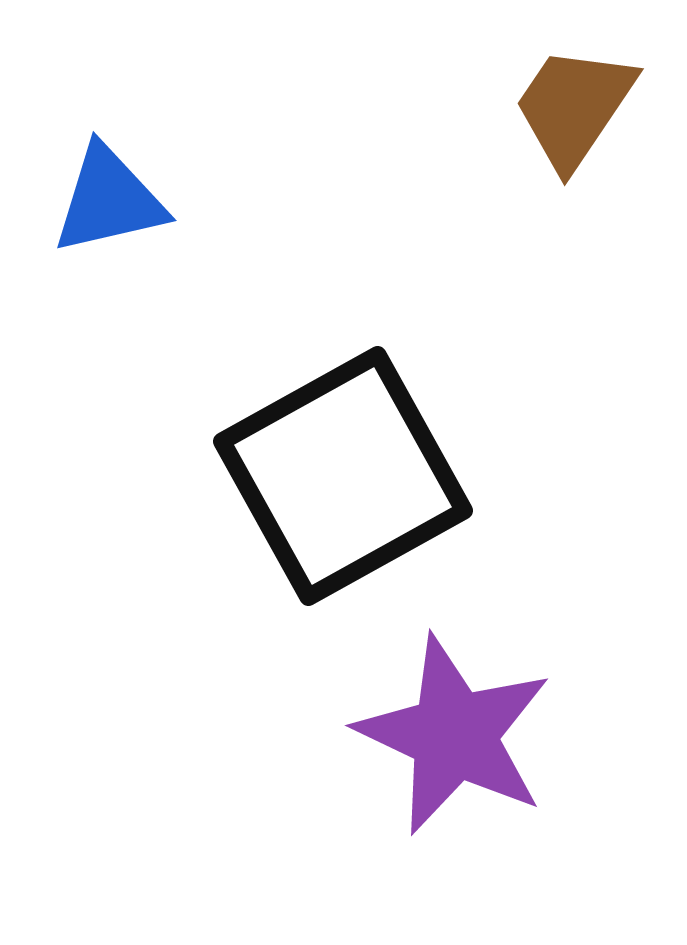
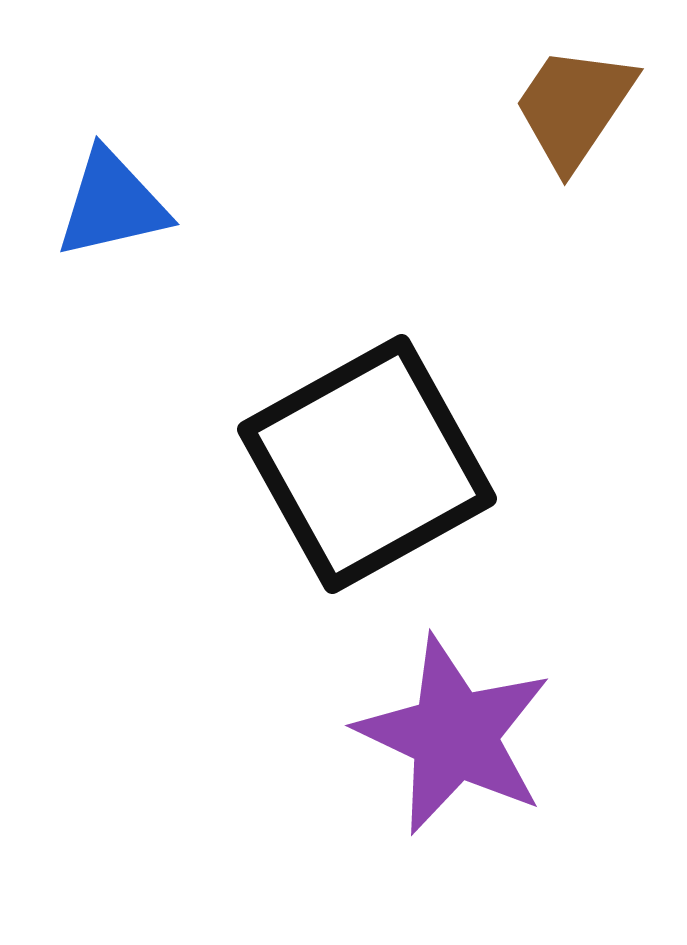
blue triangle: moved 3 px right, 4 px down
black square: moved 24 px right, 12 px up
